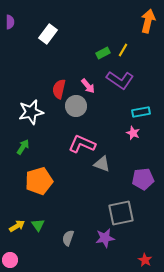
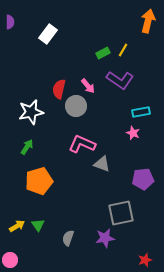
green arrow: moved 4 px right
red star: rotated 24 degrees clockwise
